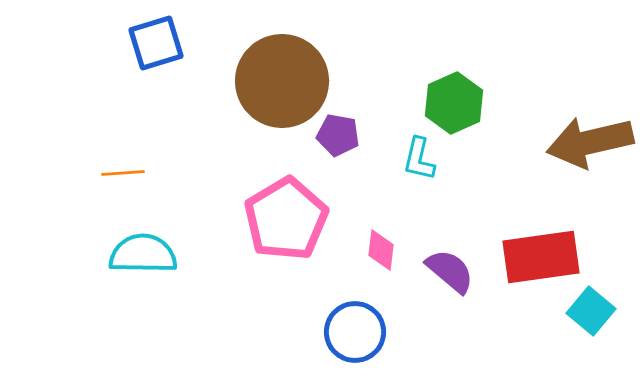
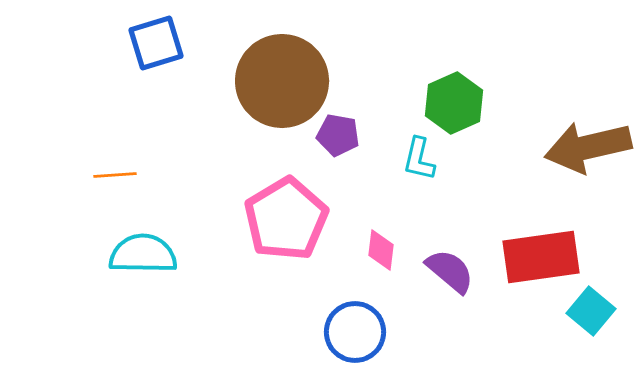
brown arrow: moved 2 px left, 5 px down
orange line: moved 8 px left, 2 px down
